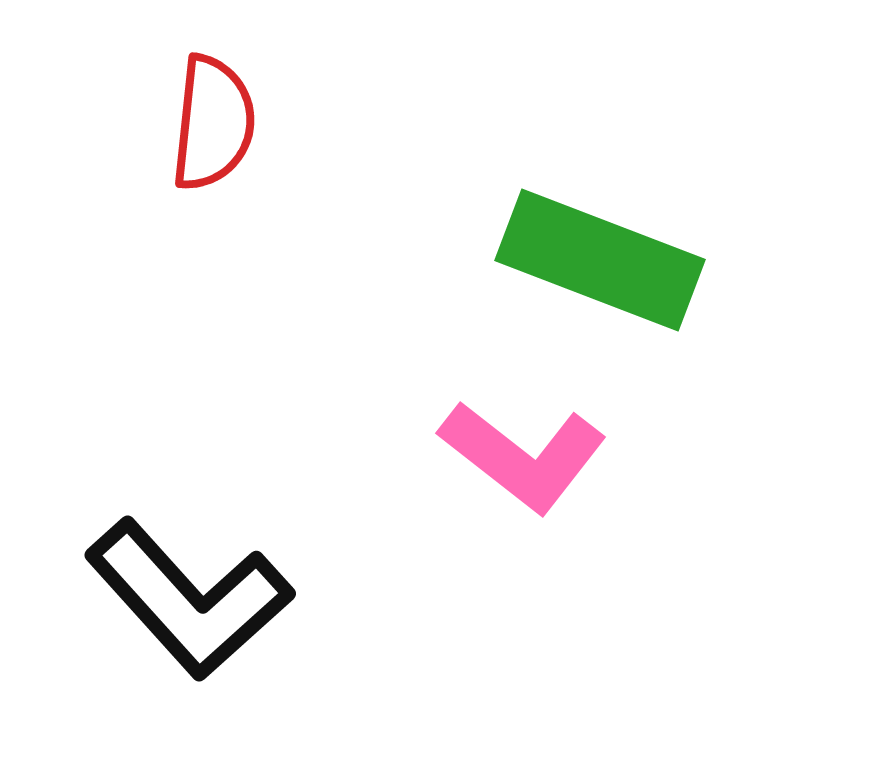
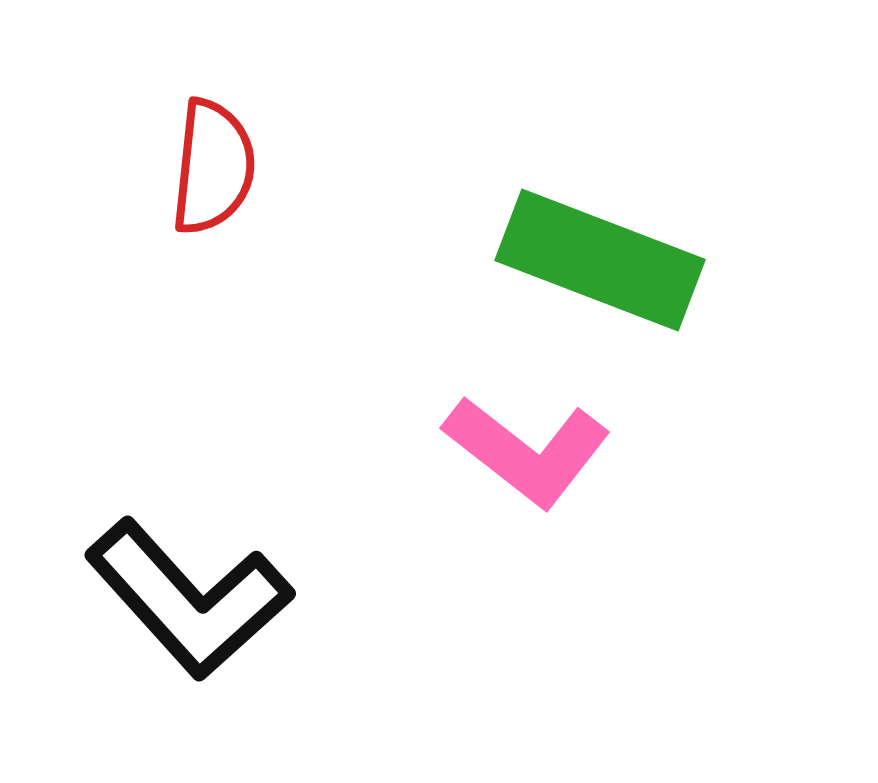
red semicircle: moved 44 px down
pink L-shape: moved 4 px right, 5 px up
